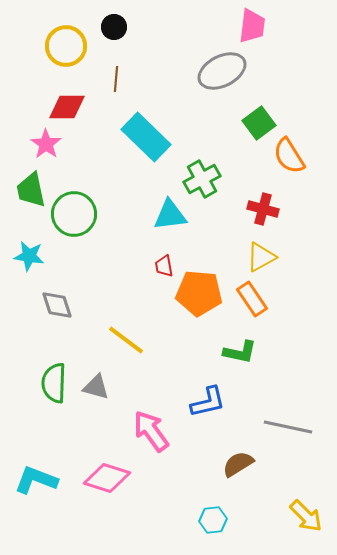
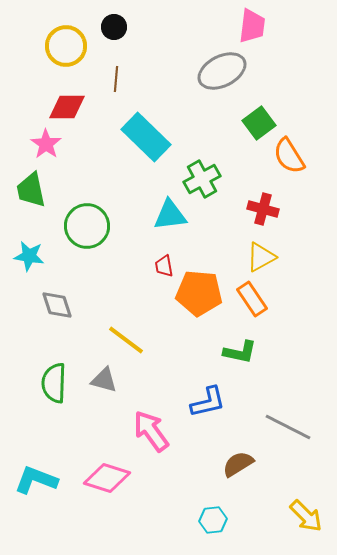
green circle: moved 13 px right, 12 px down
gray triangle: moved 8 px right, 7 px up
gray line: rotated 15 degrees clockwise
